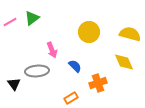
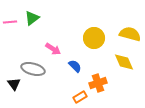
pink line: rotated 24 degrees clockwise
yellow circle: moved 5 px right, 6 px down
pink arrow: moved 1 px right, 1 px up; rotated 35 degrees counterclockwise
gray ellipse: moved 4 px left, 2 px up; rotated 20 degrees clockwise
orange rectangle: moved 9 px right, 1 px up
